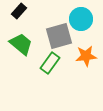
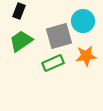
black rectangle: rotated 21 degrees counterclockwise
cyan circle: moved 2 px right, 2 px down
green trapezoid: moved 3 px up; rotated 75 degrees counterclockwise
green rectangle: moved 3 px right; rotated 30 degrees clockwise
